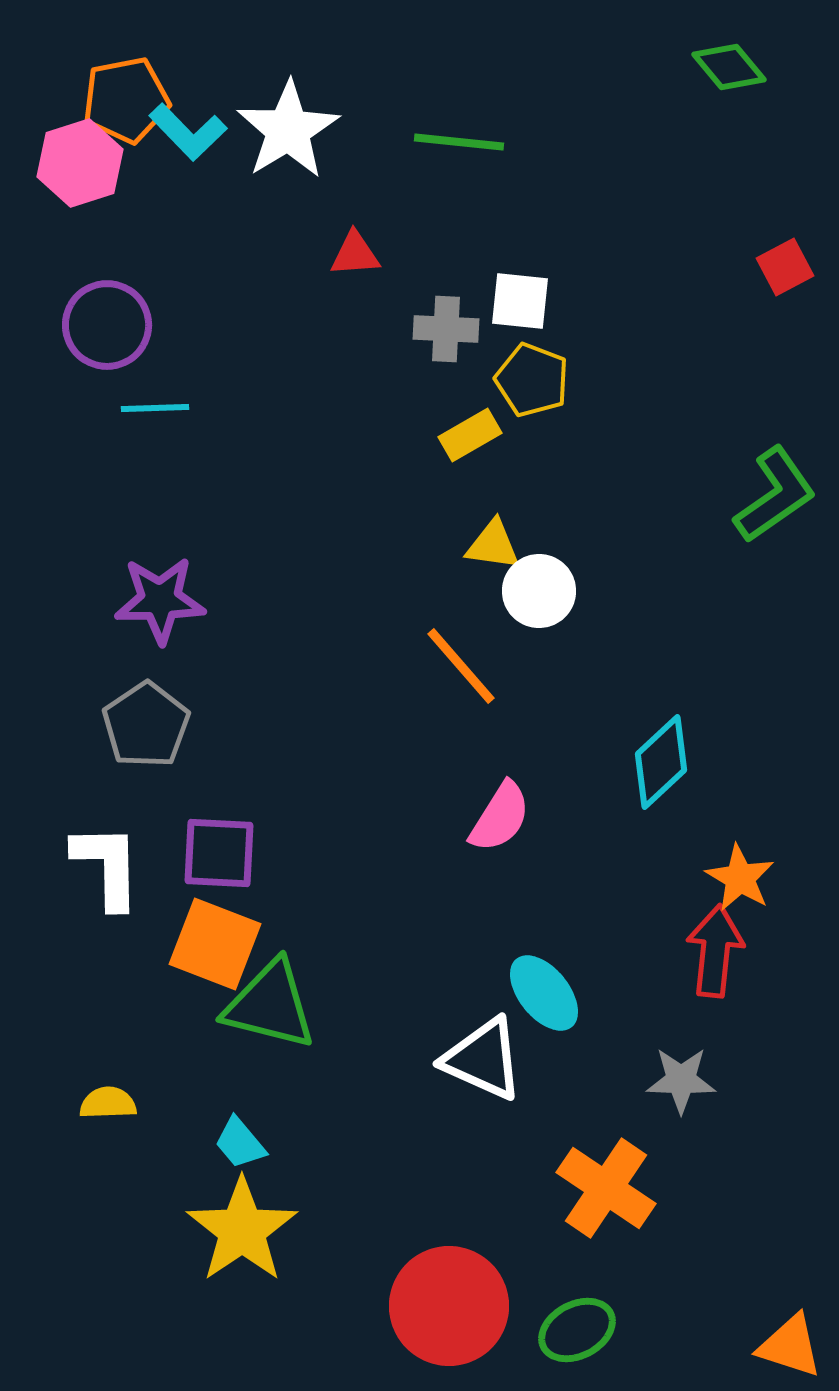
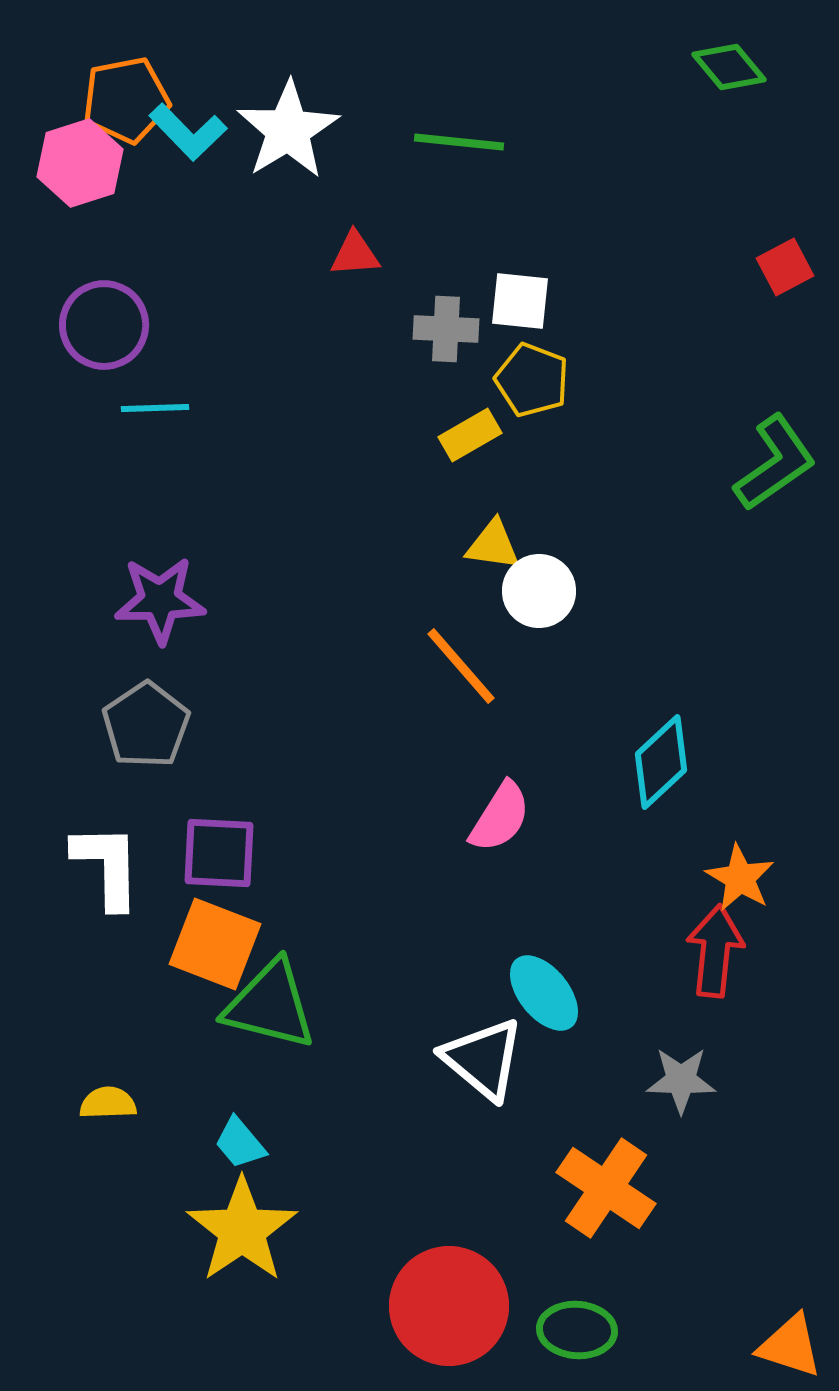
purple circle: moved 3 px left
green L-shape: moved 32 px up
white triangle: rotated 16 degrees clockwise
green ellipse: rotated 32 degrees clockwise
